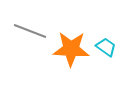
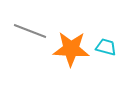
cyan trapezoid: rotated 20 degrees counterclockwise
